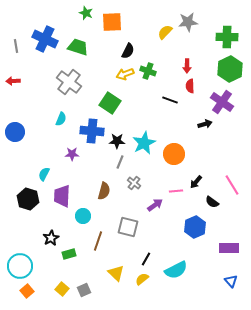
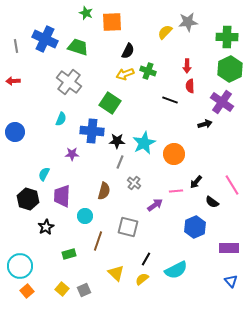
cyan circle at (83, 216): moved 2 px right
black star at (51, 238): moved 5 px left, 11 px up
